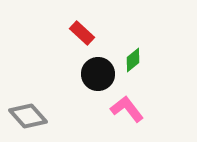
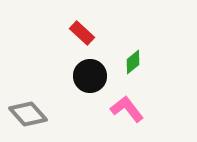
green diamond: moved 2 px down
black circle: moved 8 px left, 2 px down
gray diamond: moved 2 px up
